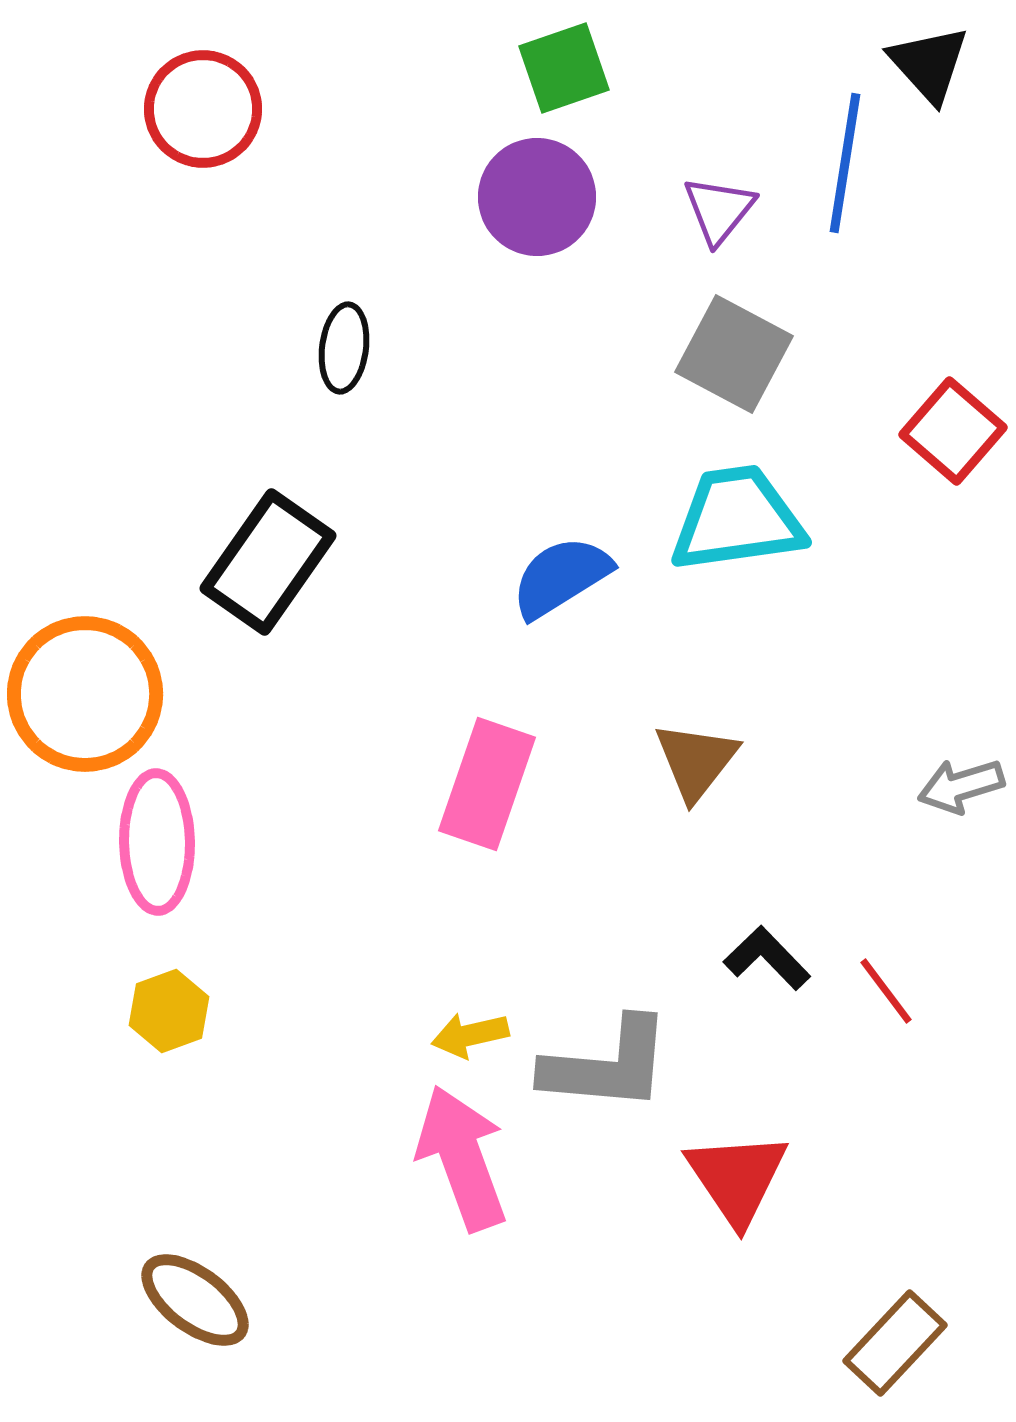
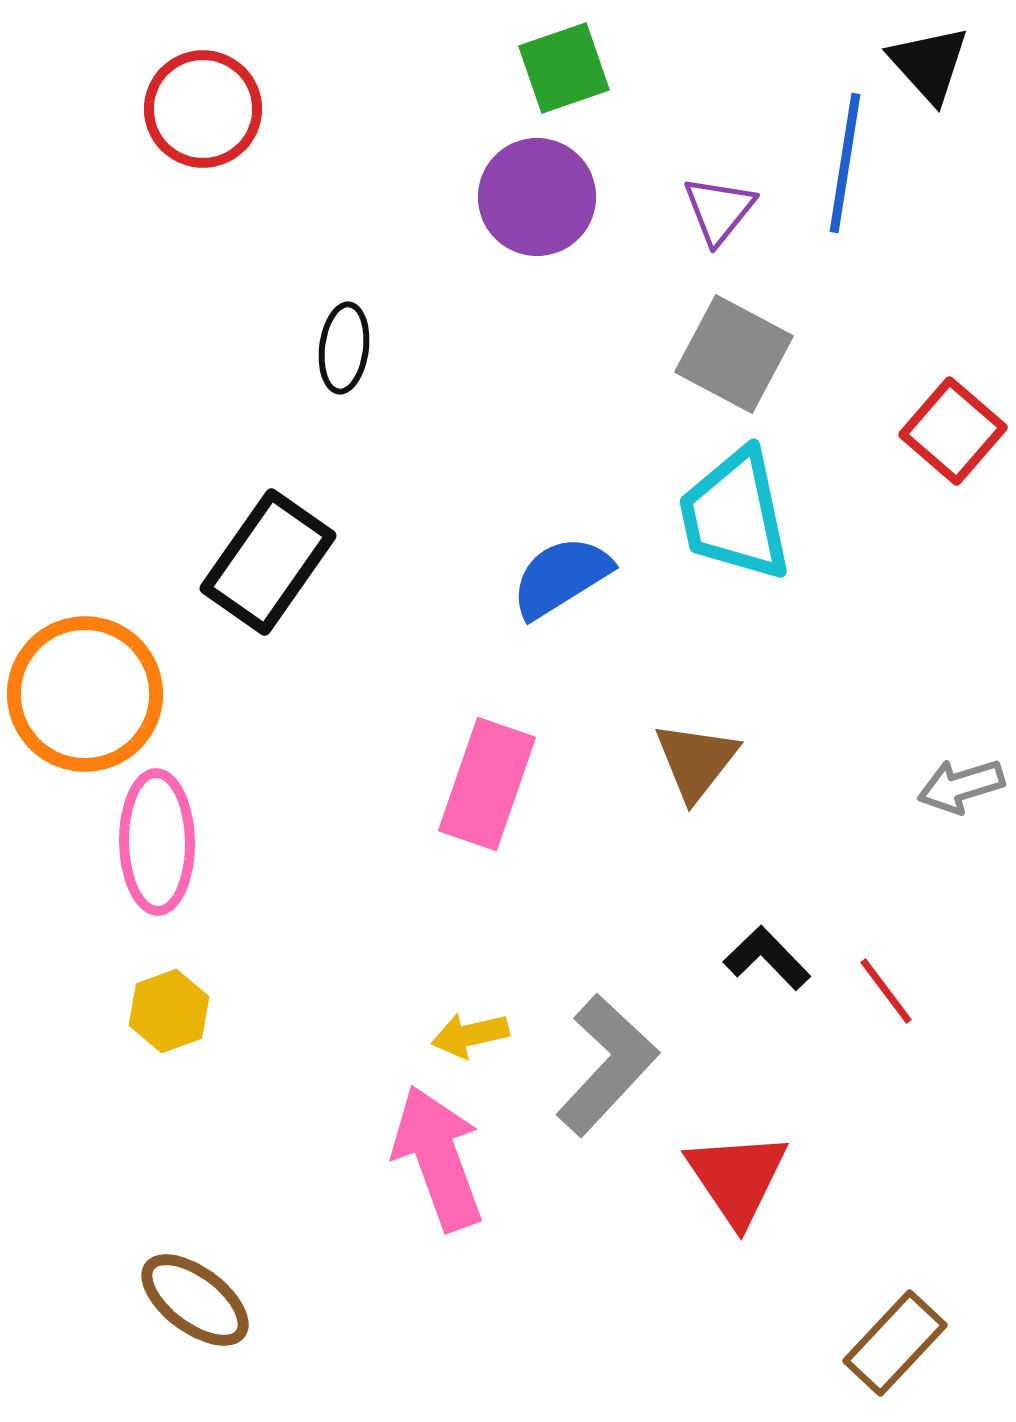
cyan trapezoid: moved 2 px left, 4 px up; rotated 94 degrees counterclockwise
gray L-shape: rotated 52 degrees counterclockwise
pink arrow: moved 24 px left
